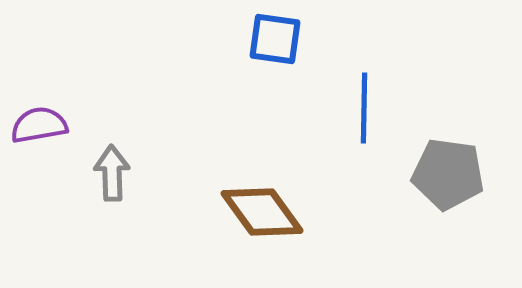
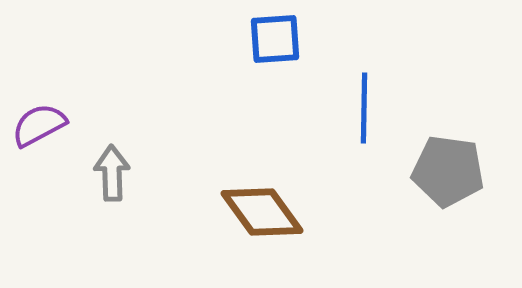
blue square: rotated 12 degrees counterclockwise
purple semicircle: rotated 18 degrees counterclockwise
gray pentagon: moved 3 px up
